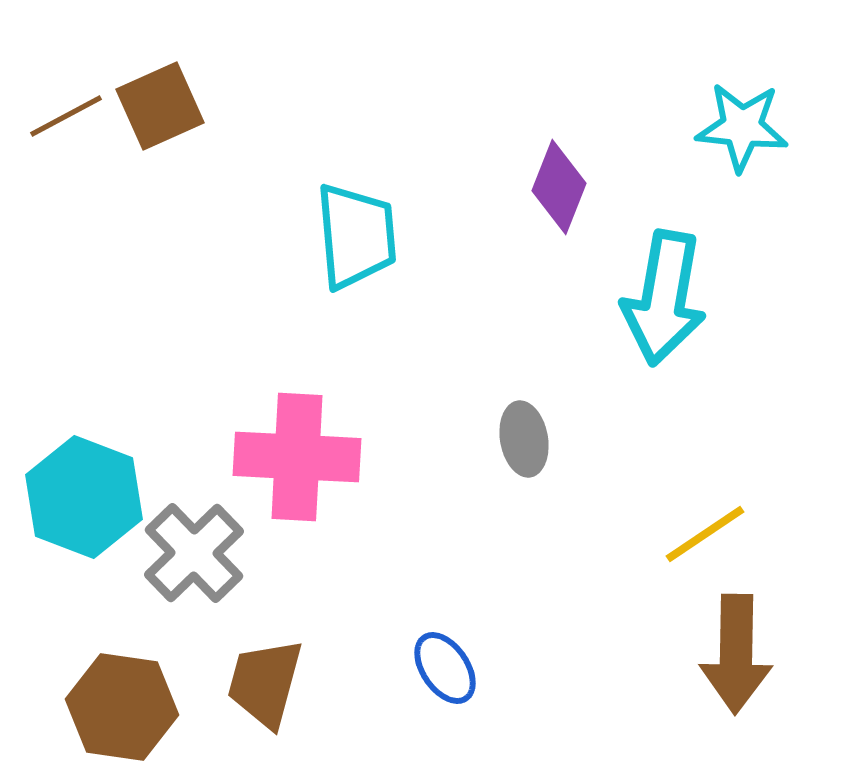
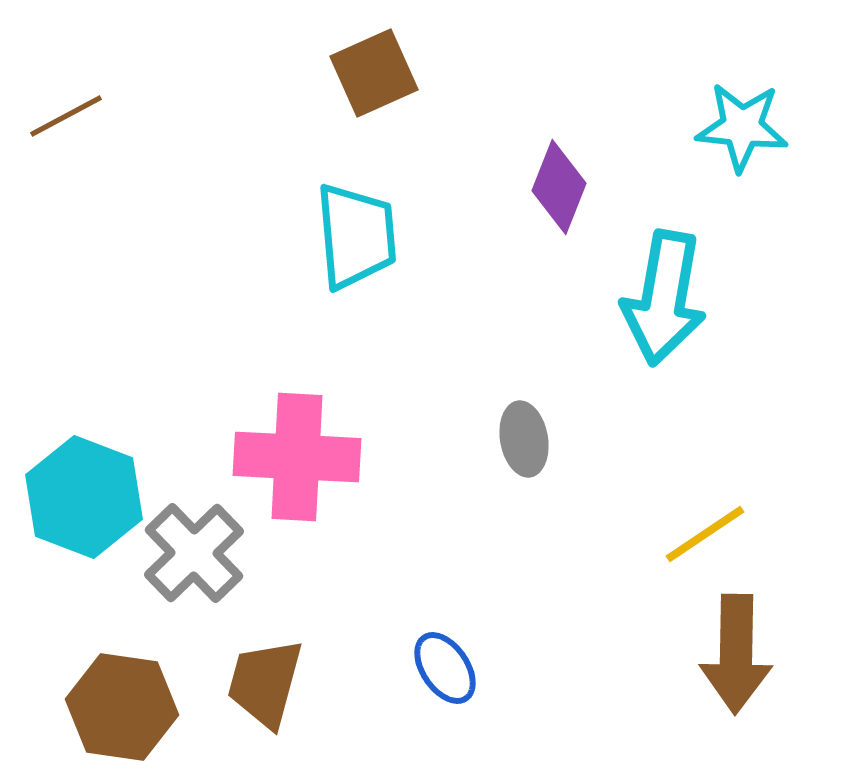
brown square: moved 214 px right, 33 px up
